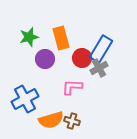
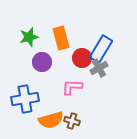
purple circle: moved 3 px left, 3 px down
blue cross: rotated 20 degrees clockwise
